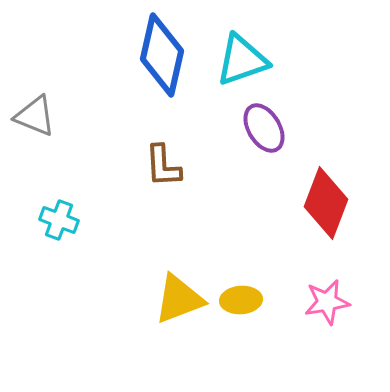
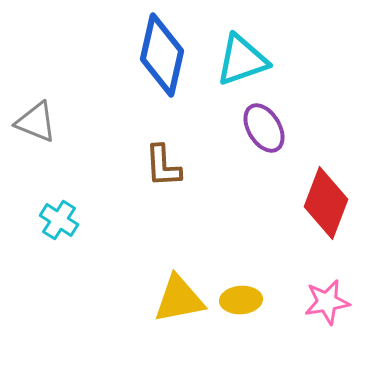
gray triangle: moved 1 px right, 6 px down
cyan cross: rotated 12 degrees clockwise
yellow triangle: rotated 10 degrees clockwise
